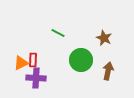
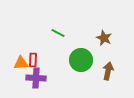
orange triangle: rotated 21 degrees clockwise
